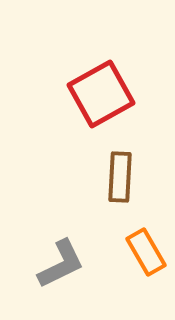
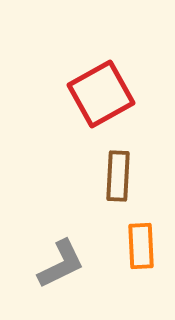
brown rectangle: moved 2 px left, 1 px up
orange rectangle: moved 5 px left, 6 px up; rotated 27 degrees clockwise
